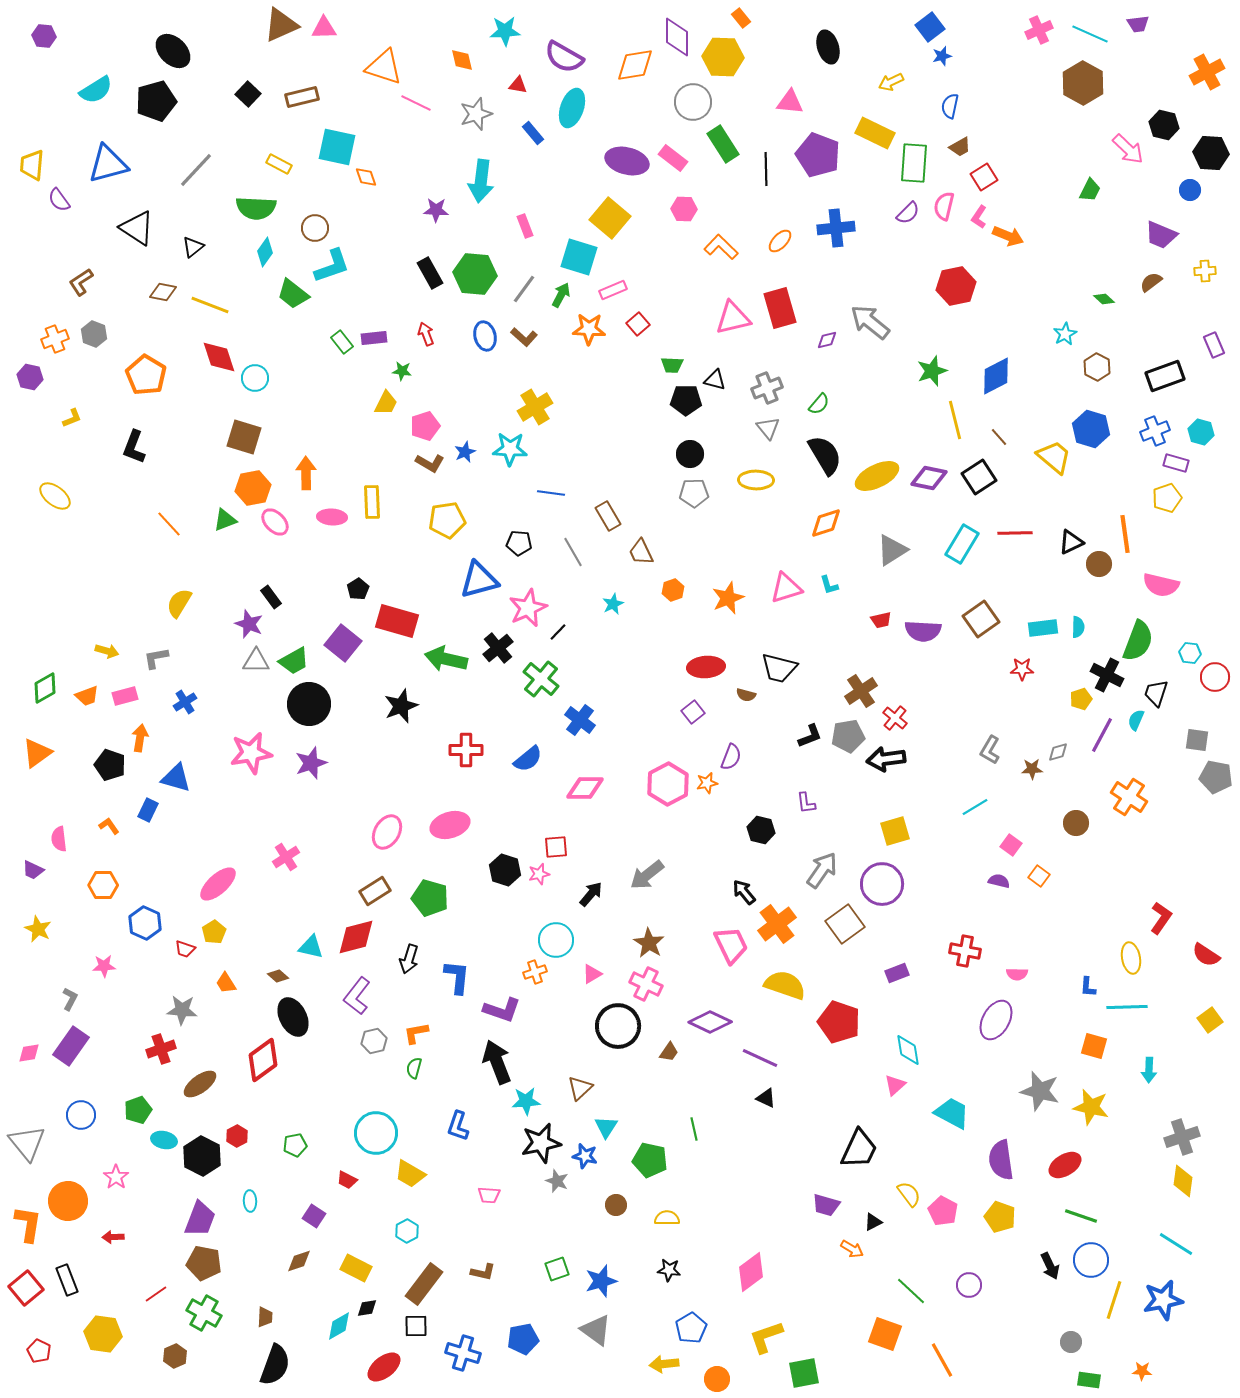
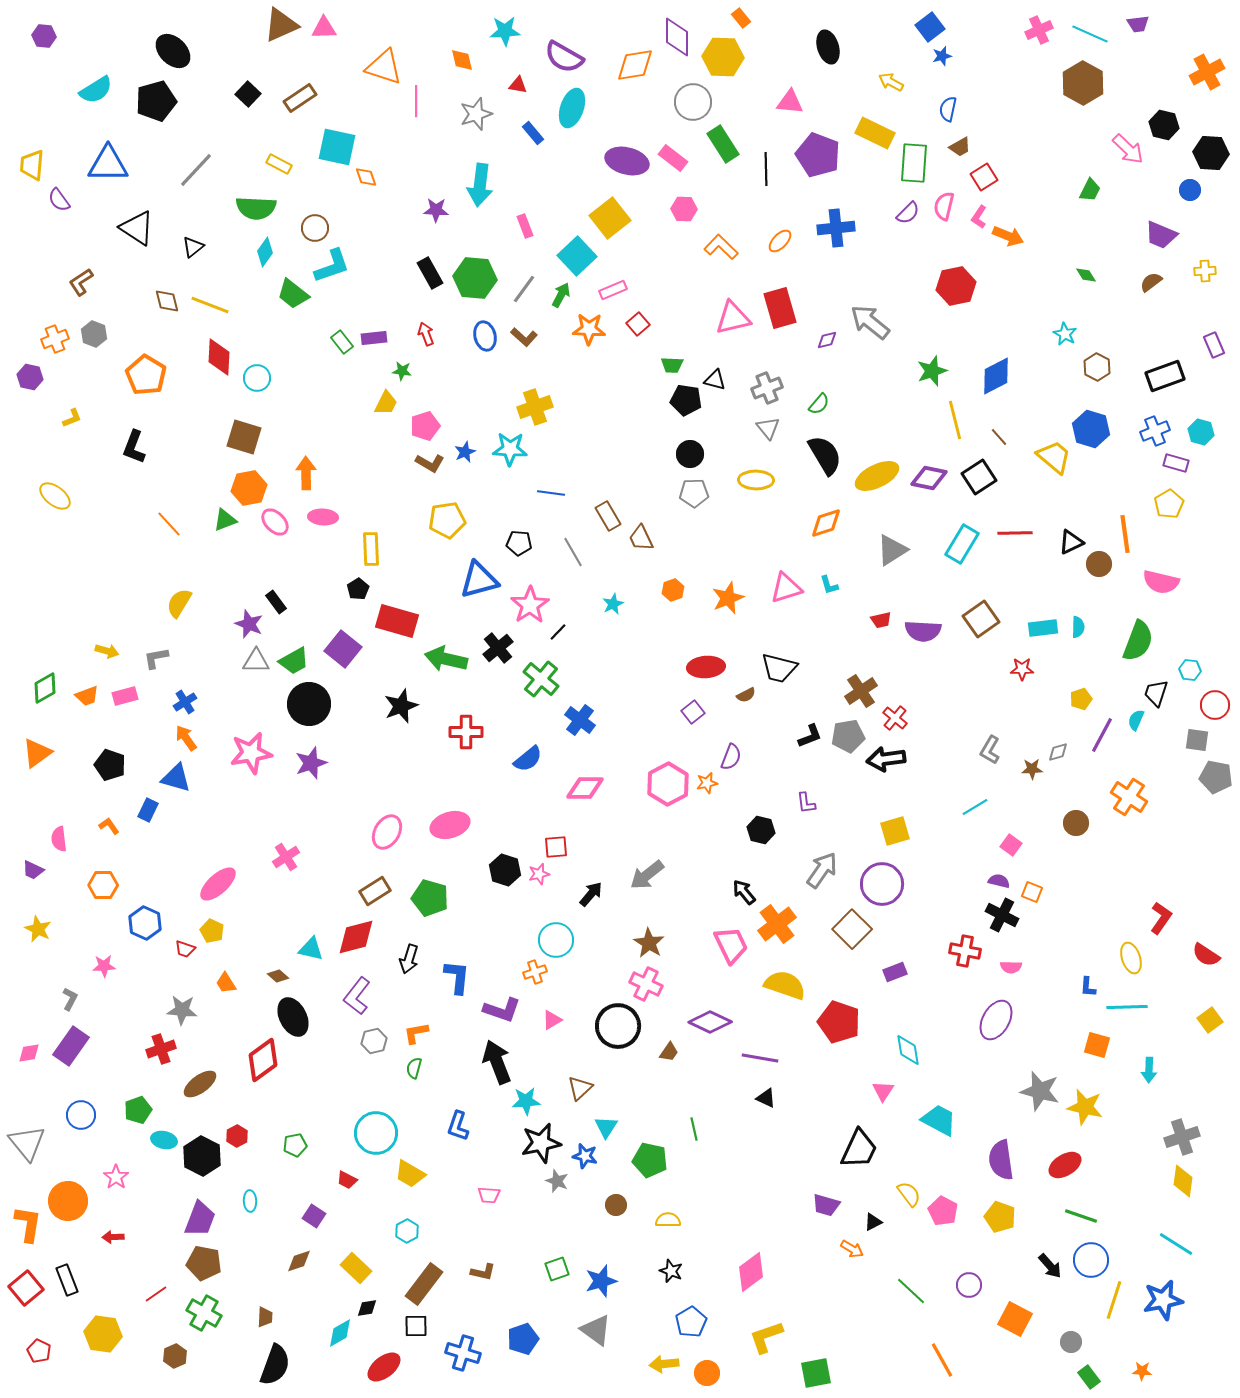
yellow arrow at (891, 82): rotated 55 degrees clockwise
brown rectangle at (302, 97): moved 2 px left, 1 px down; rotated 20 degrees counterclockwise
pink line at (416, 103): moved 2 px up; rotated 64 degrees clockwise
blue semicircle at (950, 106): moved 2 px left, 3 px down
blue triangle at (108, 164): rotated 15 degrees clockwise
cyan arrow at (481, 181): moved 1 px left, 4 px down
yellow square at (610, 218): rotated 12 degrees clockwise
cyan square at (579, 257): moved 2 px left, 1 px up; rotated 30 degrees clockwise
green hexagon at (475, 274): moved 4 px down
brown diamond at (163, 292): moved 4 px right, 9 px down; rotated 64 degrees clockwise
green diamond at (1104, 299): moved 18 px left, 24 px up; rotated 15 degrees clockwise
cyan star at (1065, 334): rotated 15 degrees counterclockwise
red diamond at (219, 357): rotated 21 degrees clockwise
cyan circle at (255, 378): moved 2 px right
black pentagon at (686, 400): rotated 8 degrees clockwise
yellow cross at (535, 407): rotated 12 degrees clockwise
orange hexagon at (253, 488): moved 4 px left
yellow pentagon at (1167, 498): moved 2 px right, 6 px down; rotated 12 degrees counterclockwise
yellow rectangle at (372, 502): moved 1 px left, 47 px down
pink ellipse at (332, 517): moved 9 px left
brown trapezoid at (641, 552): moved 14 px up
pink semicircle at (1161, 585): moved 3 px up
black rectangle at (271, 597): moved 5 px right, 5 px down
pink star at (528, 608): moved 2 px right, 3 px up; rotated 9 degrees counterclockwise
purple square at (343, 643): moved 6 px down
cyan hexagon at (1190, 653): moved 17 px down
black cross at (1107, 675): moved 105 px left, 240 px down
red circle at (1215, 677): moved 28 px down
brown semicircle at (746, 695): rotated 42 degrees counterclockwise
orange arrow at (140, 738): moved 46 px right; rotated 44 degrees counterclockwise
red cross at (466, 750): moved 18 px up
orange square at (1039, 876): moved 7 px left, 16 px down; rotated 15 degrees counterclockwise
brown square at (845, 924): moved 7 px right, 5 px down; rotated 9 degrees counterclockwise
yellow pentagon at (214, 932): moved 2 px left, 1 px up; rotated 15 degrees counterclockwise
cyan triangle at (311, 947): moved 2 px down
yellow ellipse at (1131, 958): rotated 8 degrees counterclockwise
purple rectangle at (897, 973): moved 2 px left, 1 px up
pink triangle at (592, 974): moved 40 px left, 46 px down
pink semicircle at (1017, 974): moved 6 px left, 7 px up
orange square at (1094, 1046): moved 3 px right, 1 px up
purple line at (760, 1058): rotated 15 degrees counterclockwise
pink triangle at (895, 1085): moved 12 px left, 6 px down; rotated 15 degrees counterclockwise
yellow star at (1091, 1107): moved 6 px left
cyan trapezoid at (952, 1113): moved 13 px left, 7 px down
yellow semicircle at (667, 1218): moved 1 px right, 2 px down
black arrow at (1050, 1266): rotated 16 degrees counterclockwise
yellow rectangle at (356, 1268): rotated 16 degrees clockwise
black star at (669, 1270): moved 2 px right, 1 px down; rotated 15 degrees clockwise
cyan diamond at (339, 1326): moved 1 px right, 7 px down
blue pentagon at (691, 1328): moved 6 px up
orange square at (885, 1334): moved 130 px right, 15 px up; rotated 8 degrees clockwise
blue pentagon at (523, 1339): rotated 8 degrees counterclockwise
green square at (804, 1373): moved 12 px right
orange circle at (717, 1379): moved 10 px left, 6 px up
green rectangle at (1089, 1380): moved 3 px up; rotated 45 degrees clockwise
